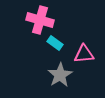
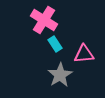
pink cross: moved 4 px right; rotated 16 degrees clockwise
cyan rectangle: moved 1 px down; rotated 21 degrees clockwise
